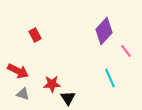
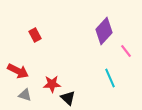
gray triangle: moved 2 px right, 1 px down
black triangle: rotated 14 degrees counterclockwise
